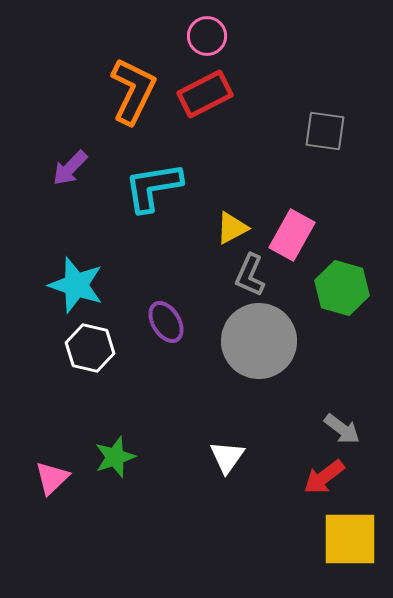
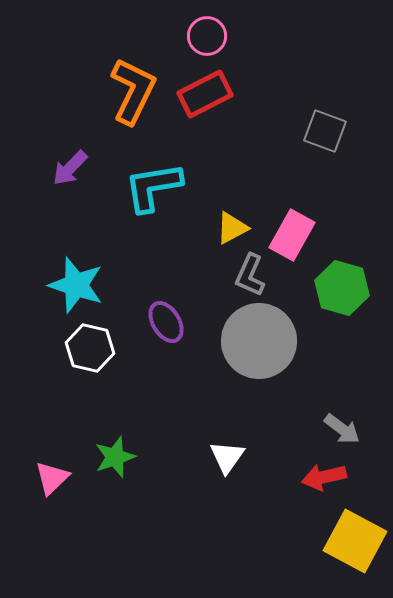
gray square: rotated 12 degrees clockwise
red arrow: rotated 24 degrees clockwise
yellow square: moved 5 px right, 2 px down; rotated 28 degrees clockwise
